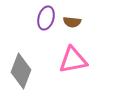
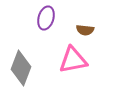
brown semicircle: moved 13 px right, 8 px down
gray diamond: moved 3 px up
